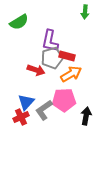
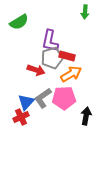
pink pentagon: moved 2 px up
gray L-shape: moved 1 px left, 12 px up
